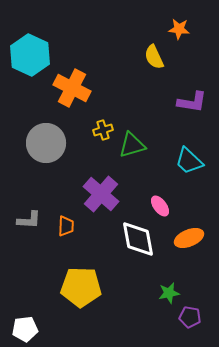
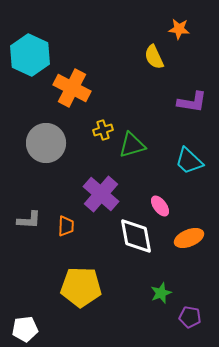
white diamond: moved 2 px left, 3 px up
green star: moved 8 px left; rotated 10 degrees counterclockwise
